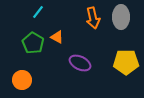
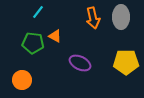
orange triangle: moved 2 px left, 1 px up
green pentagon: rotated 25 degrees counterclockwise
